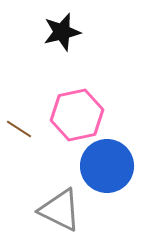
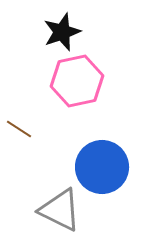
black star: rotated 6 degrees counterclockwise
pink hexagon: moved 34 px up
blue circle: moved 5 px left, 1 px down
